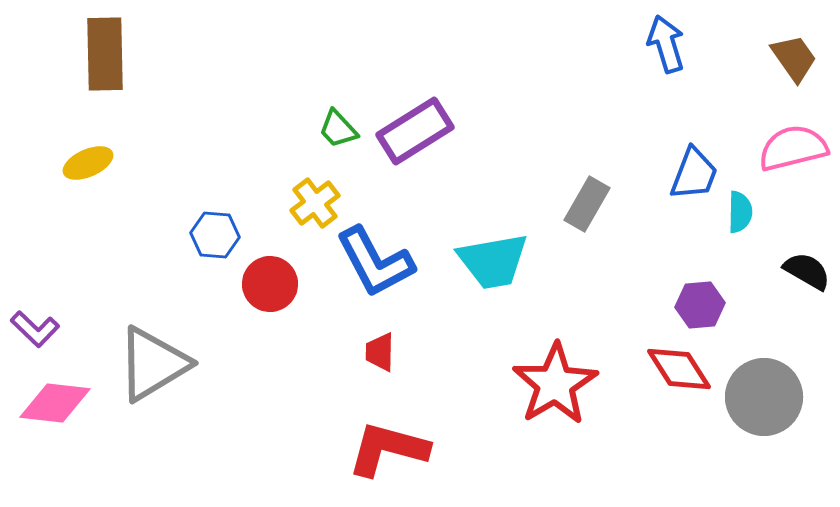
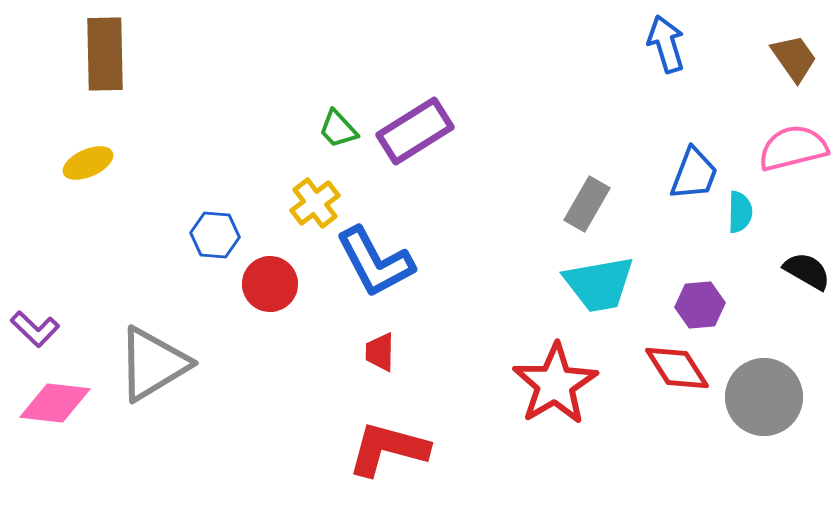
cyan trapezoid: moved 106 px right, 23 px down
red diamond: moved 2 px left, 1 px up
